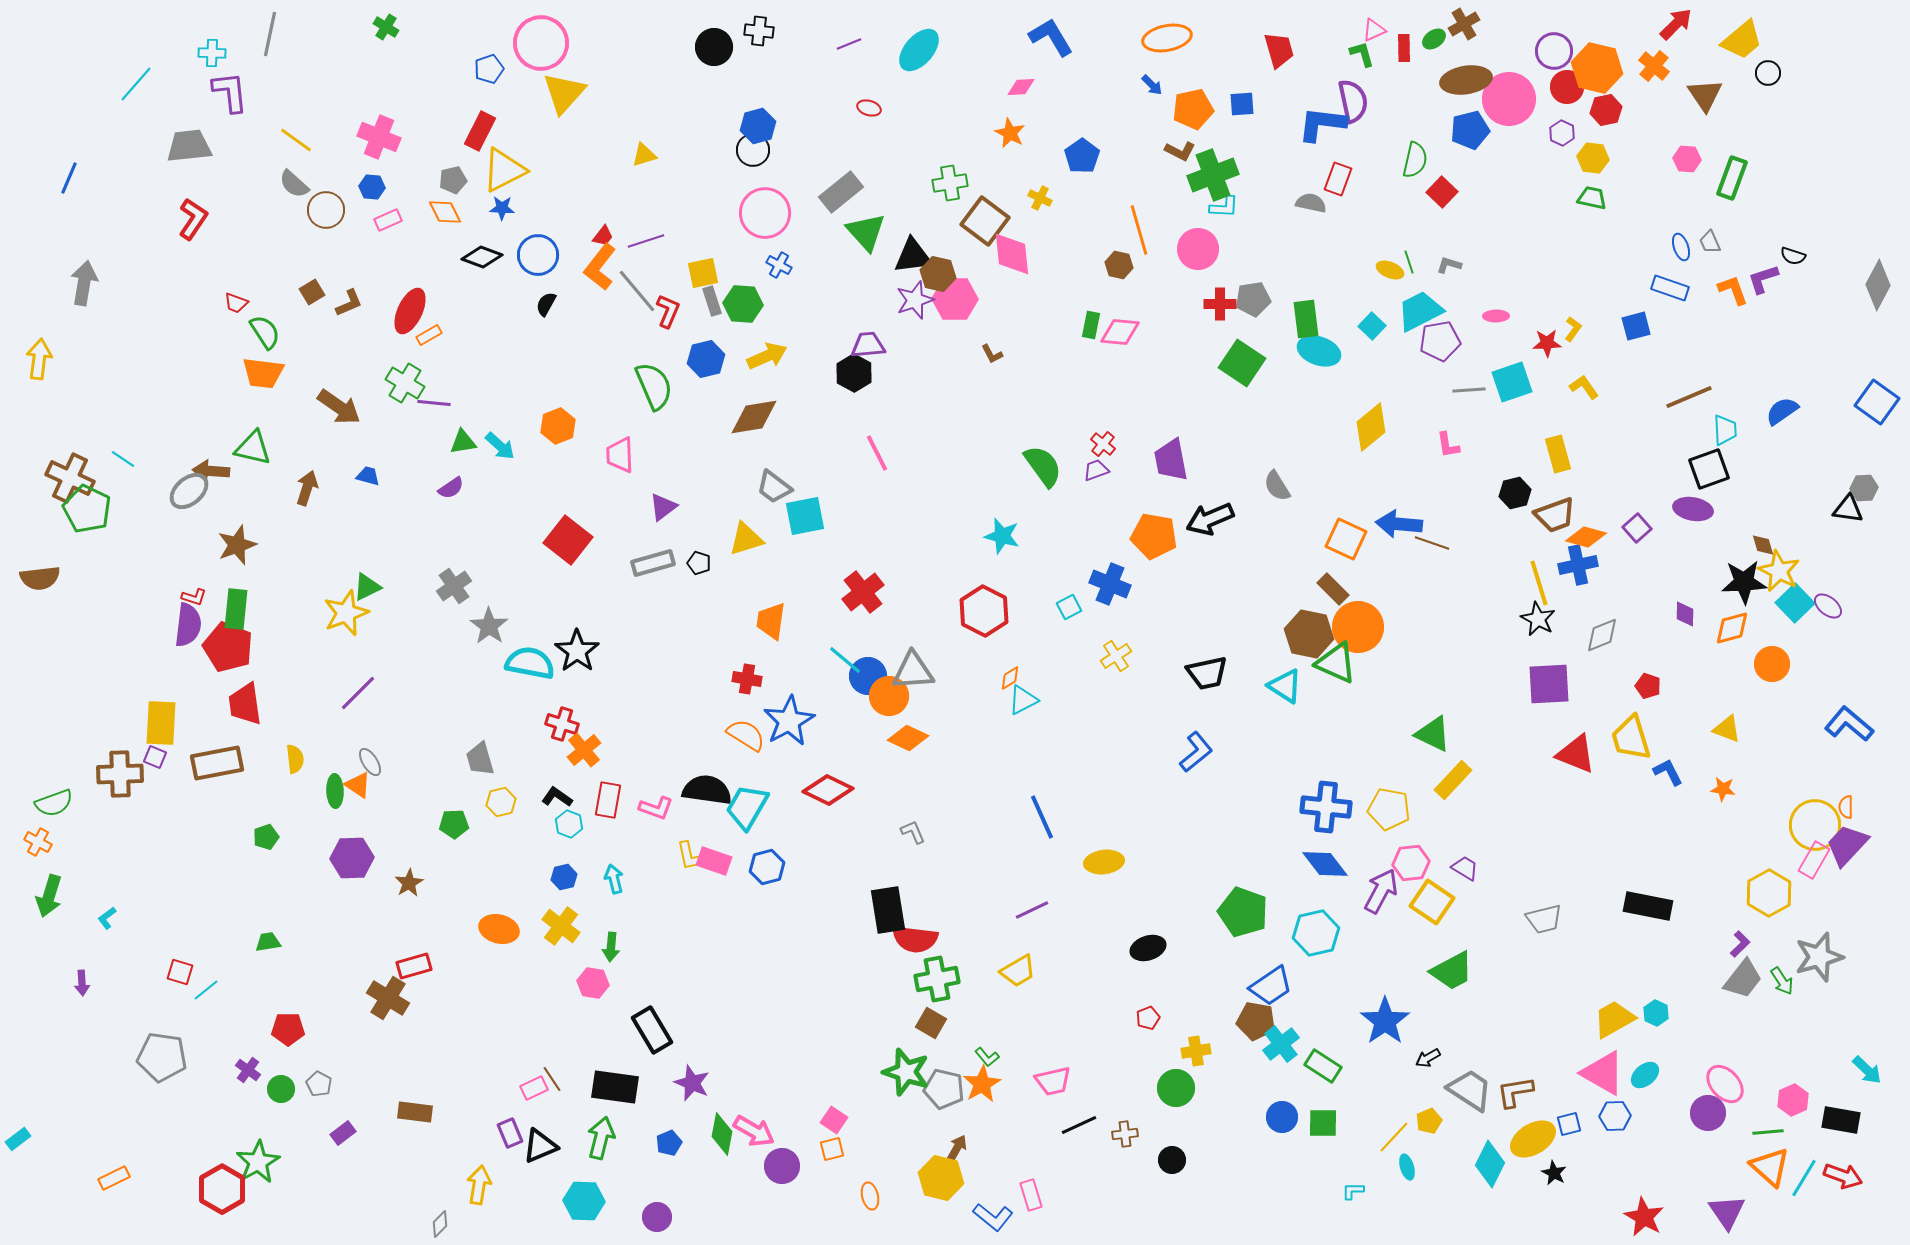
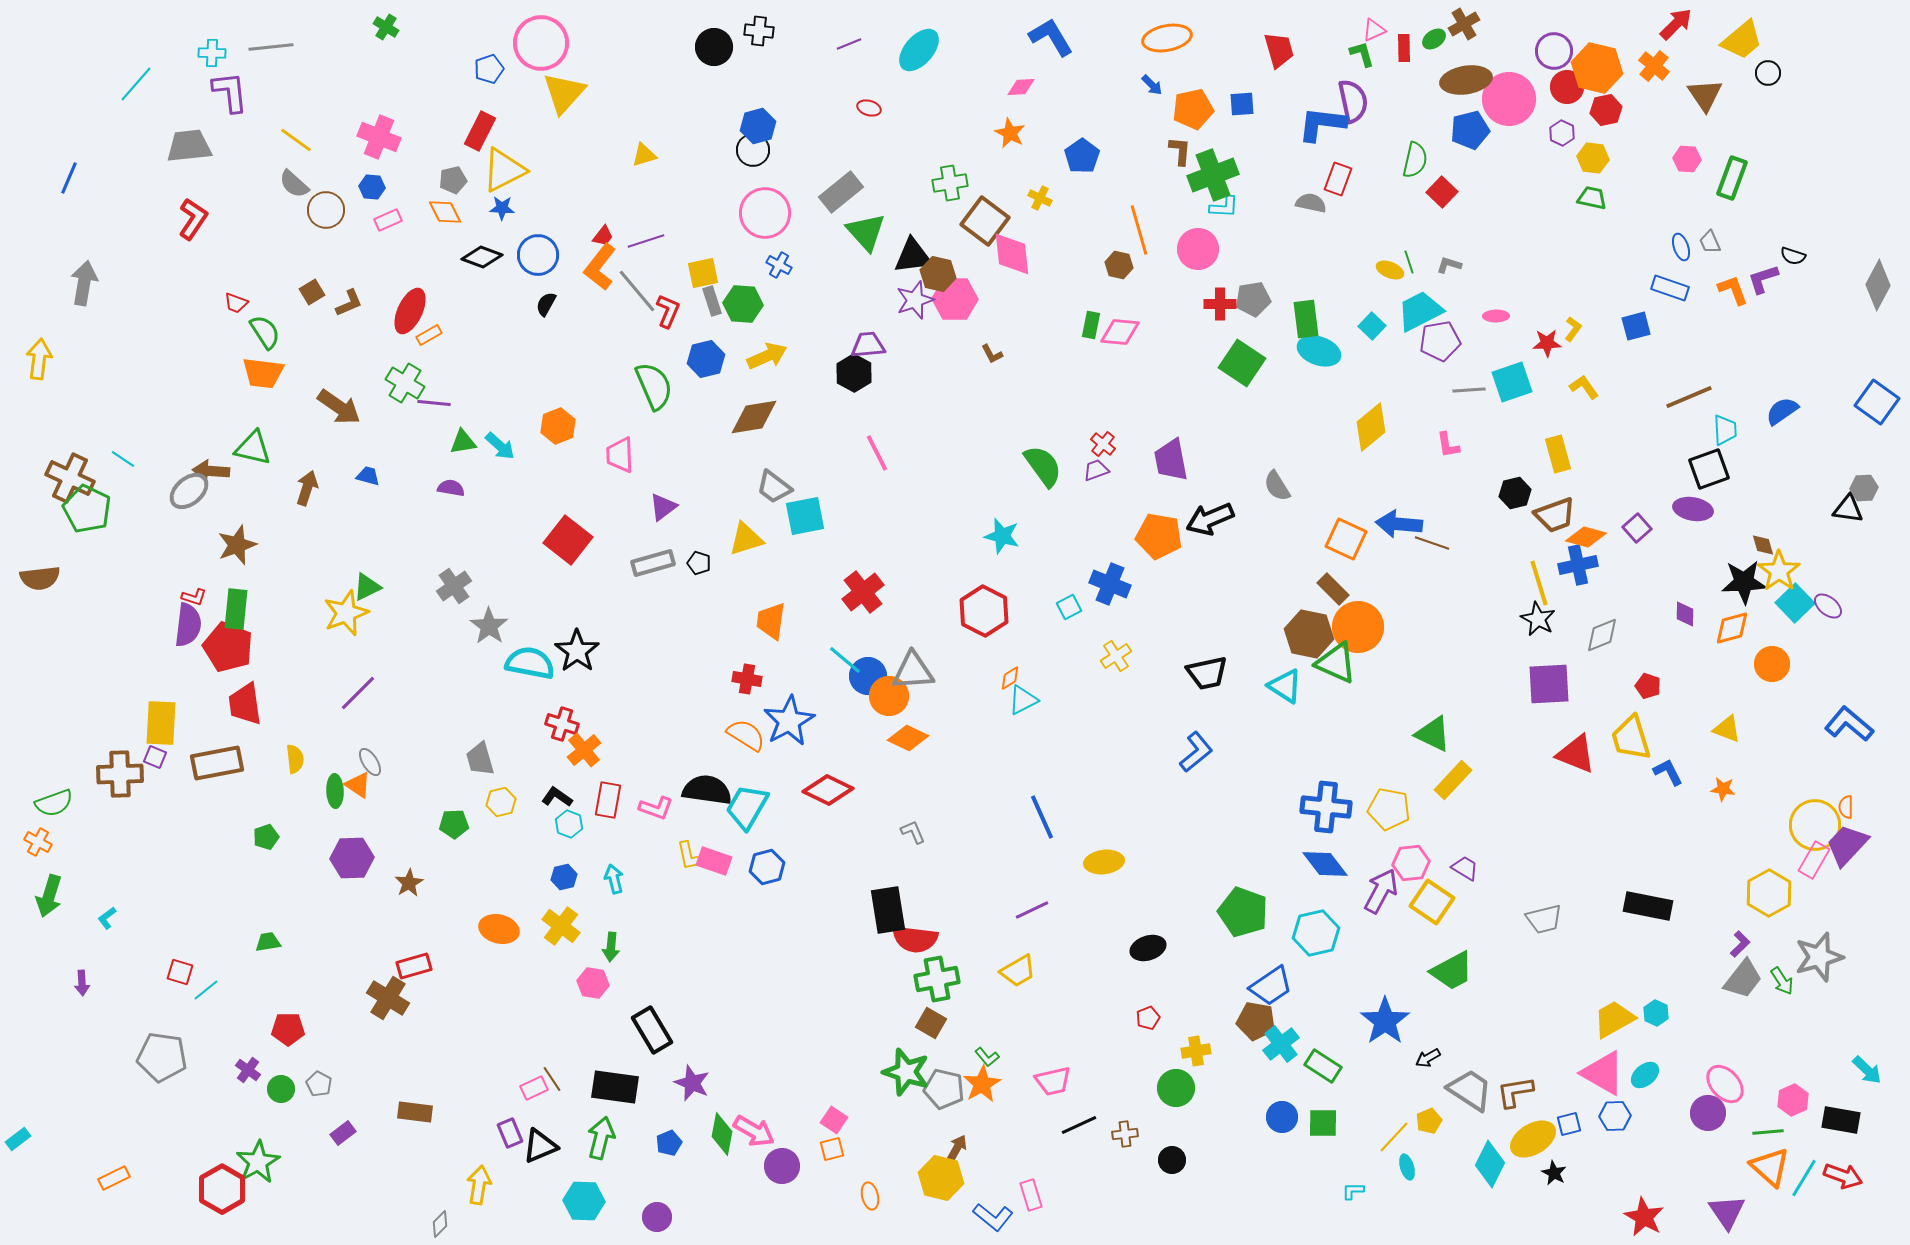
gray line at (270, 34): moved 1 px right, 13 px down; rotated 72 degrees clockwise
brown L-shape at (1180, 151): rotated 112 degrees counterclockwise
purple semicircle at (451, 488): rotated 136 degrees counterclockwise
orange pentagon at (1154, 536): moved 5 px right
yellow star at (1779, 571): rotated 9 degrees clockwise
